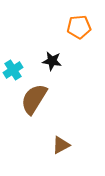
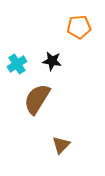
cyan cross: moved 4 px right, 6 px up
brown semicircle: moved 3 px right
brown triangle: rotated 18 degrees counterclockwise
